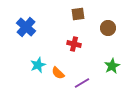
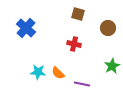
brown square: rotated 24 degrees clockwise
blue cross: moved 1 px down
cyan star: moved 7 px down; rotated 28 degrees clockwise
purple line: moved 1 px down; rotated 42 degrees clockwise
